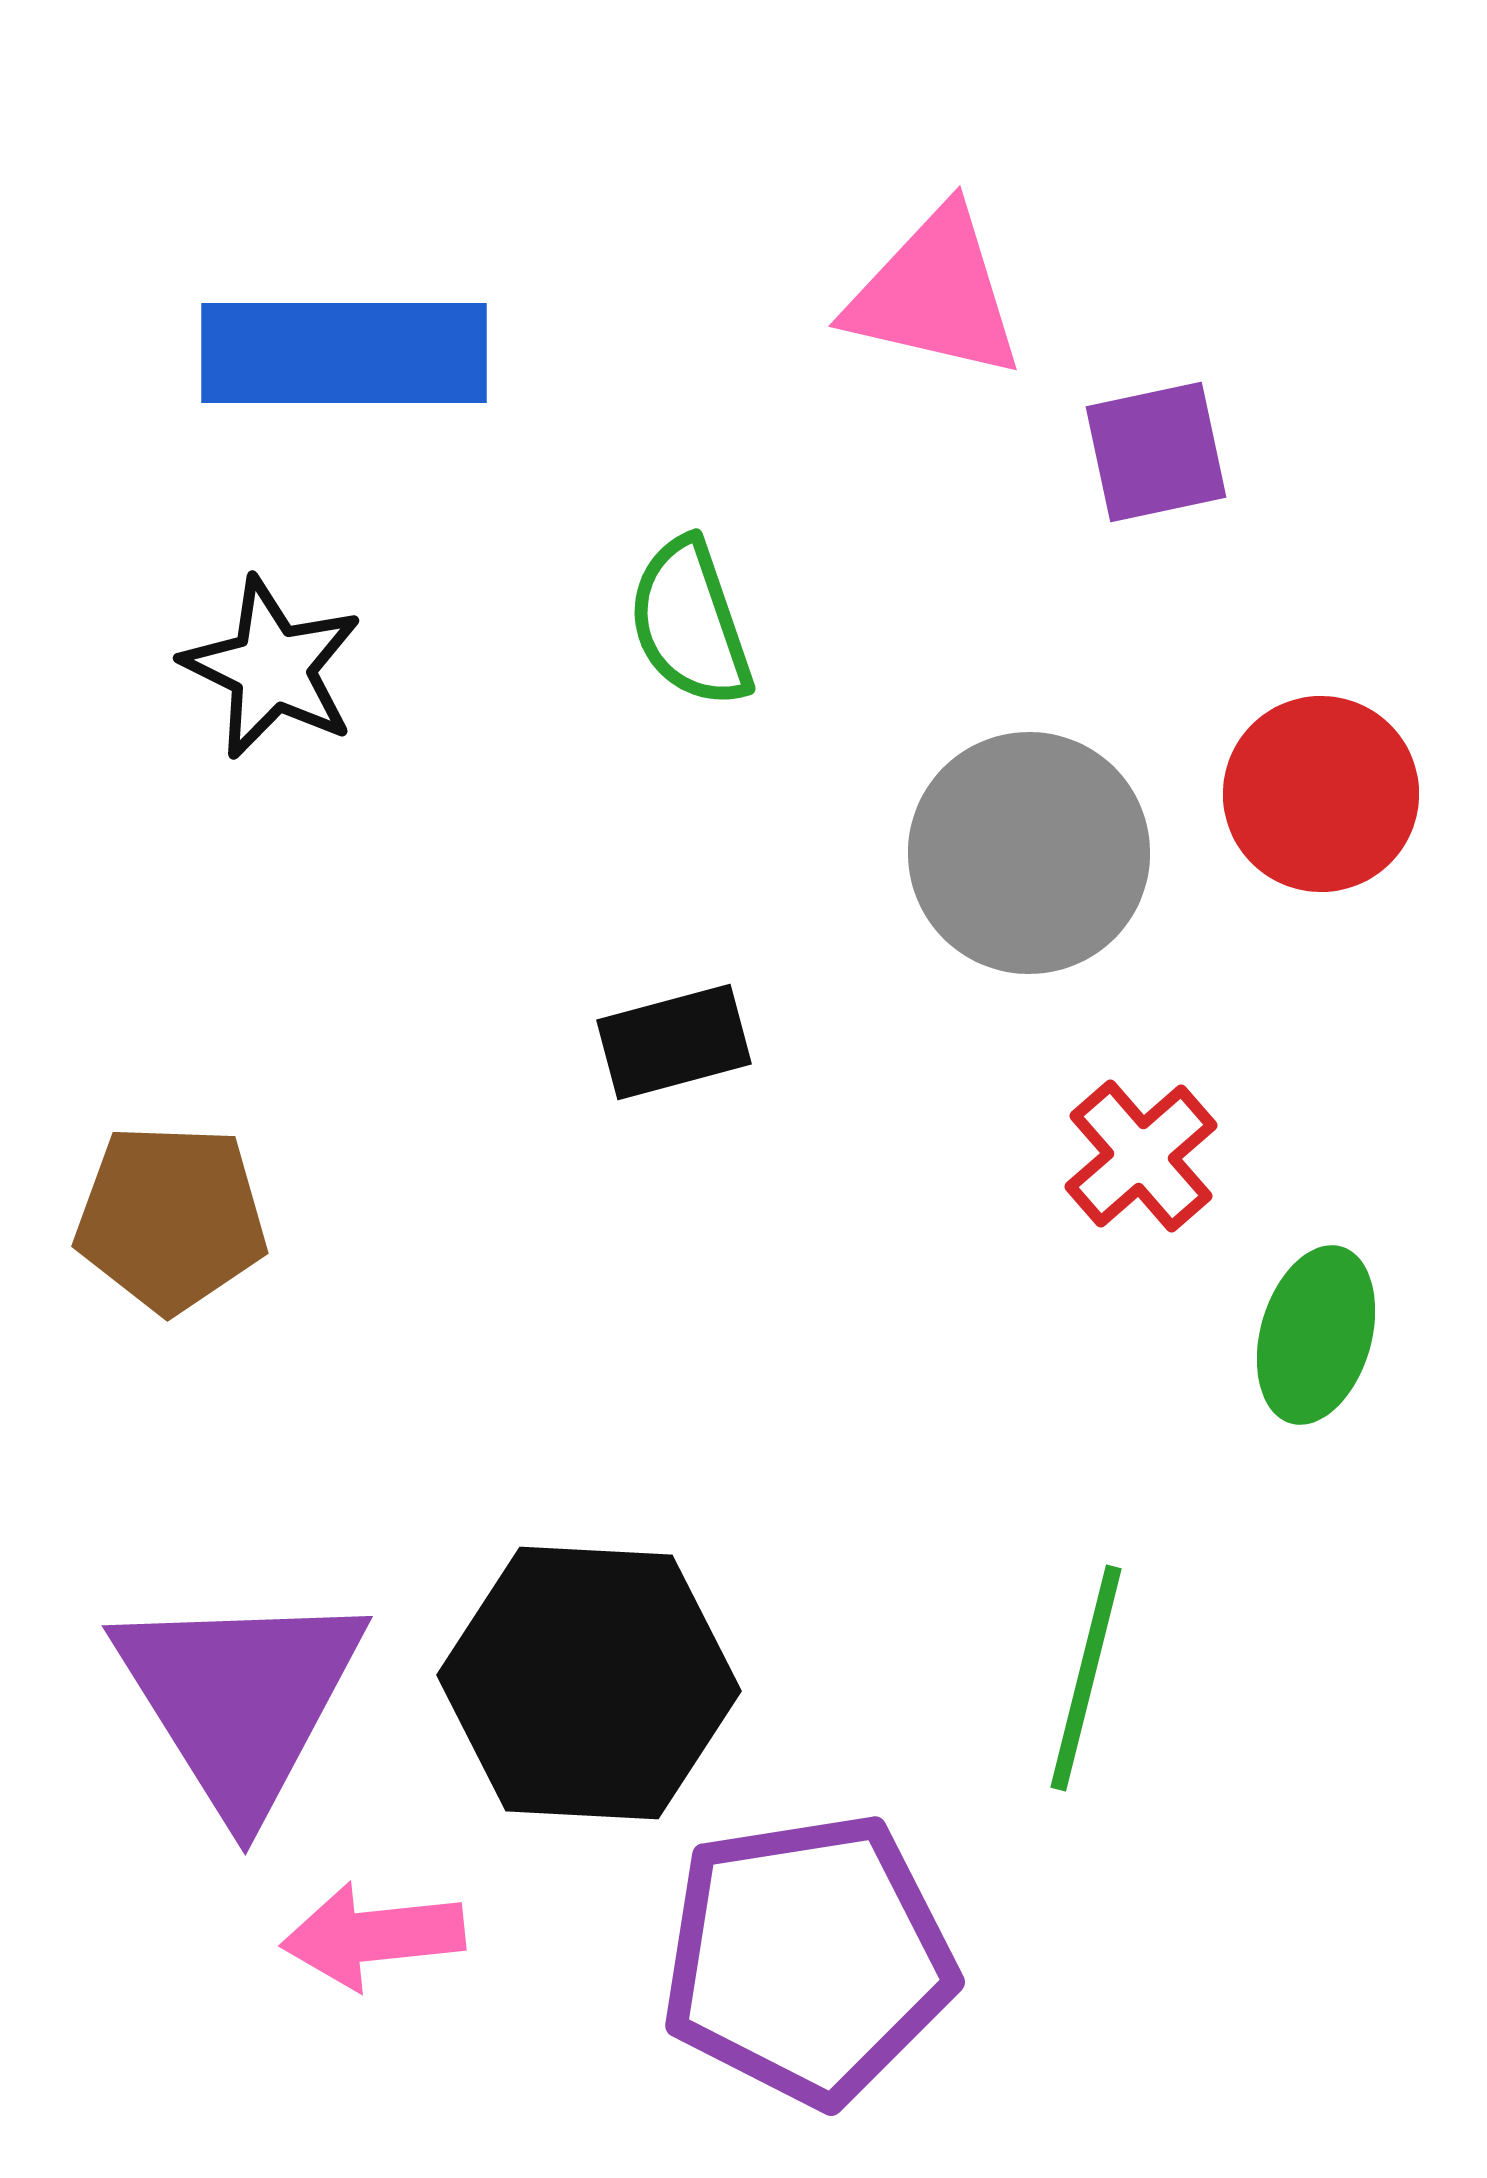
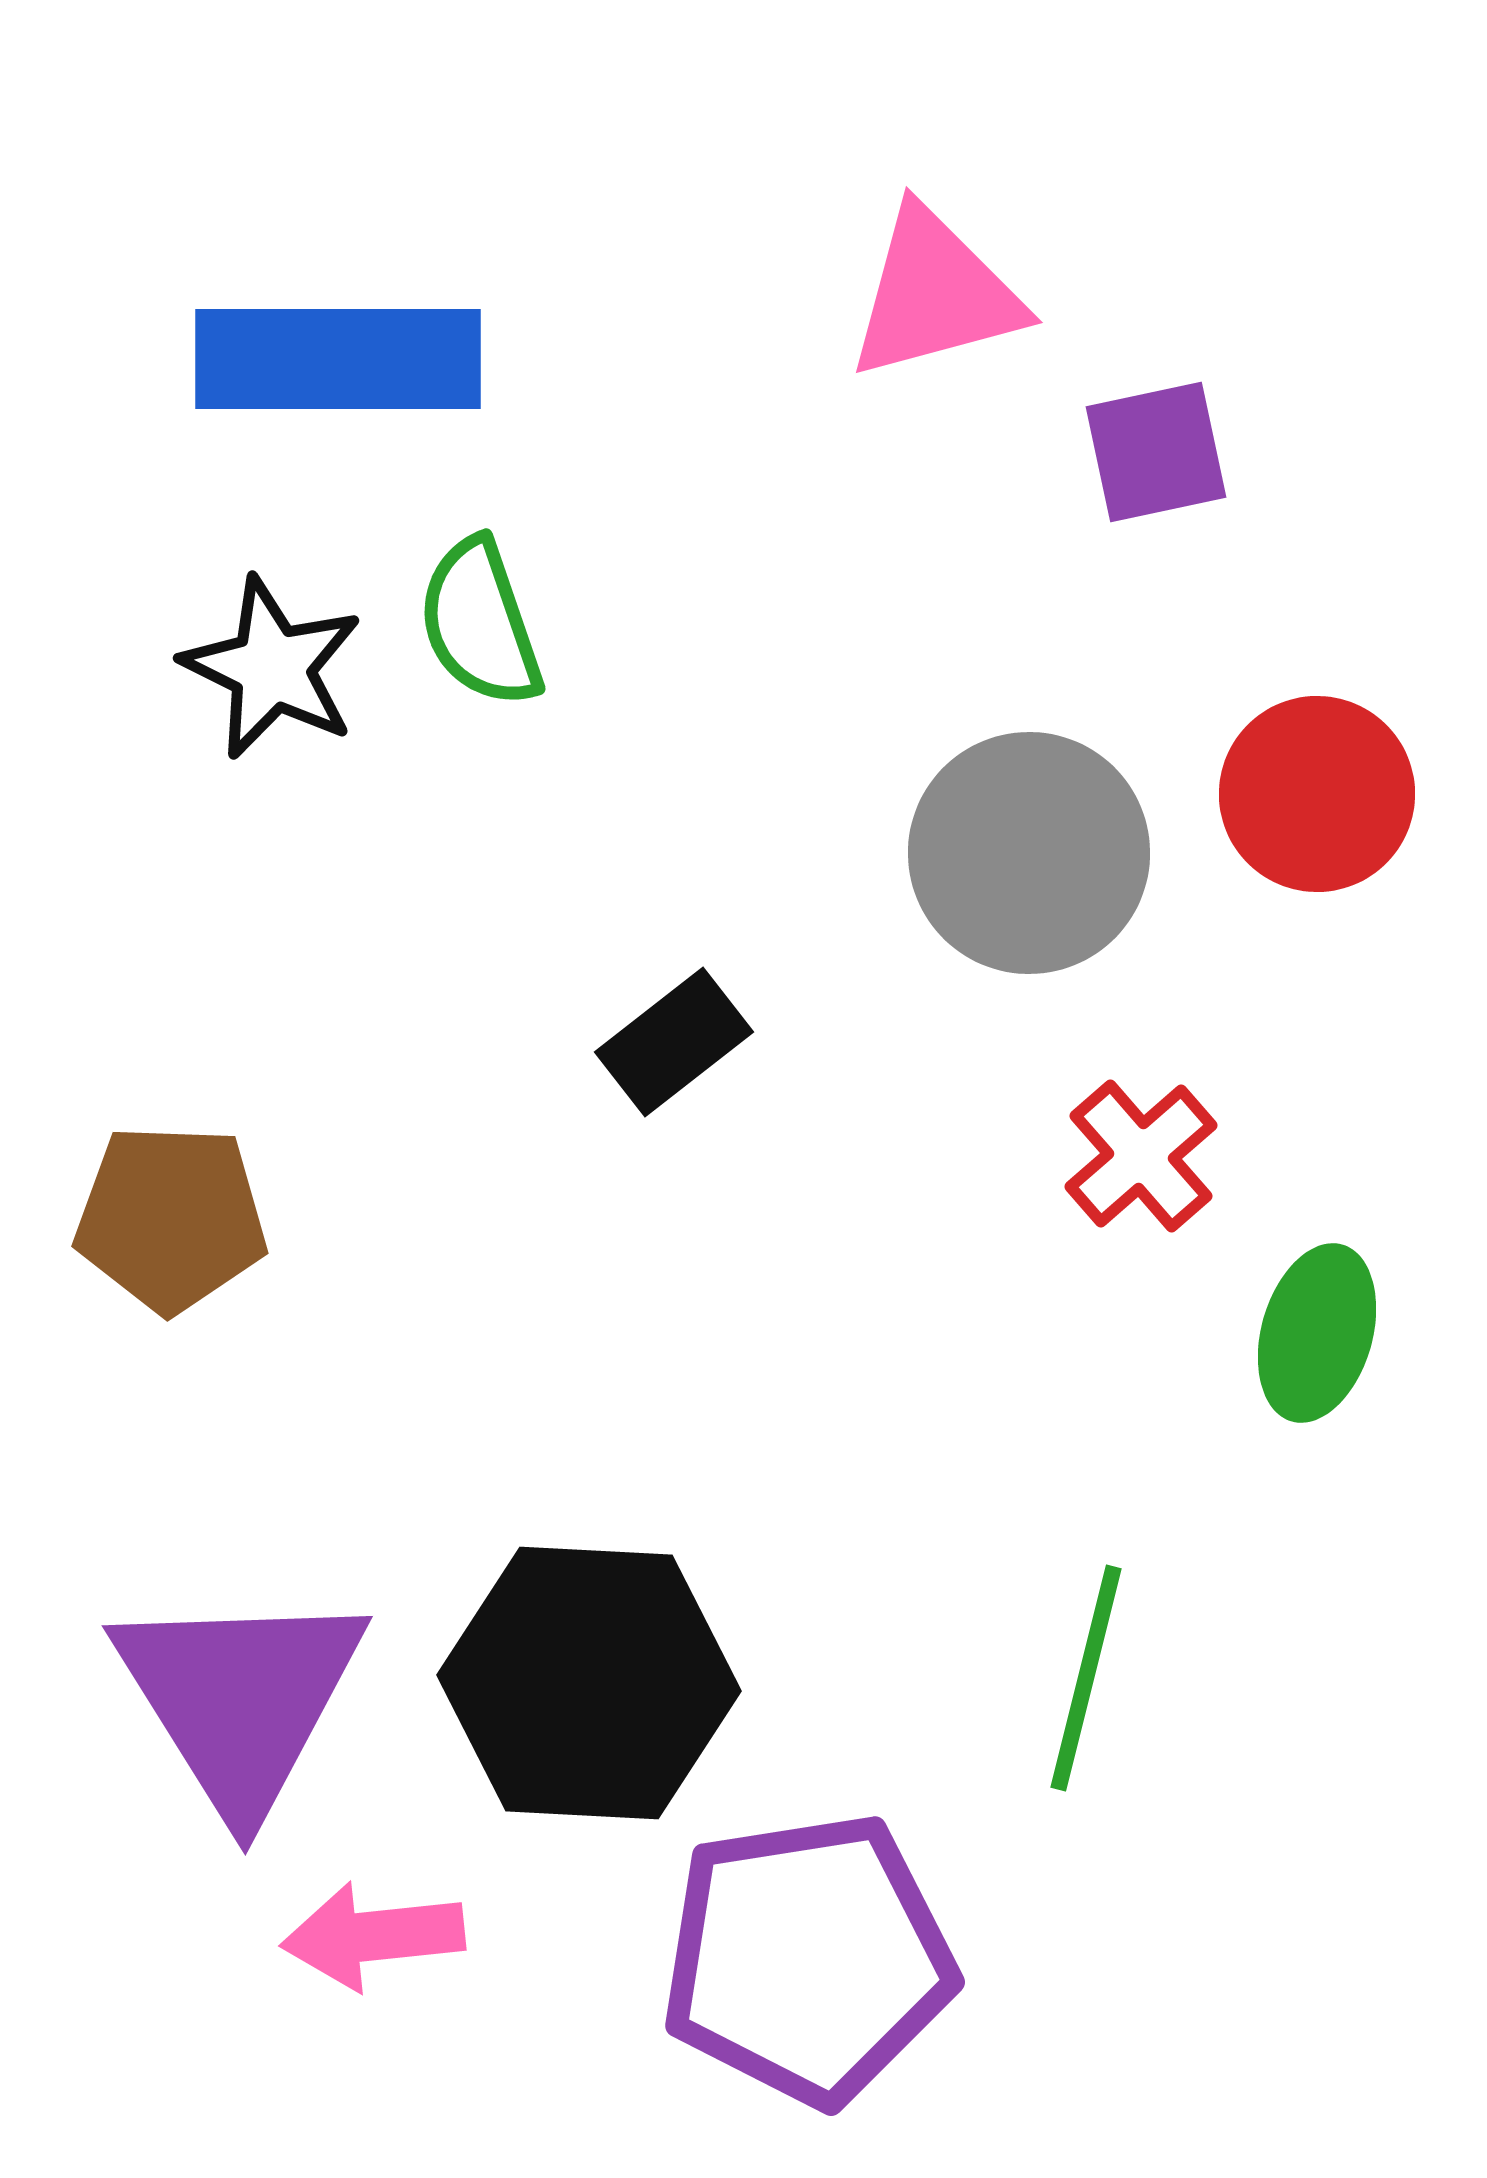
pink triangle: rotated 28 degrees counterclockwise
blue rectangle: moved 6 px left, 6 px down
green semicircle: moved 210 px left
red circle: moved 4 px left
black rectangle: rotated 23 degrees counterclockwise
green ellipse: moved 1 px right, 2 px up
